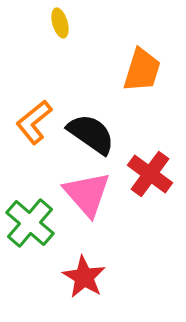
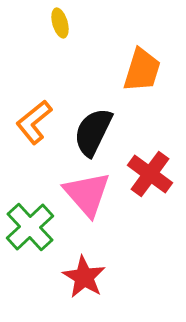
black semicircle: moved 2 px right, 2 px up; rotated 99 degrees counterclockwise
green cross: moved 4 px down; rotated 6 degrees clockwise
